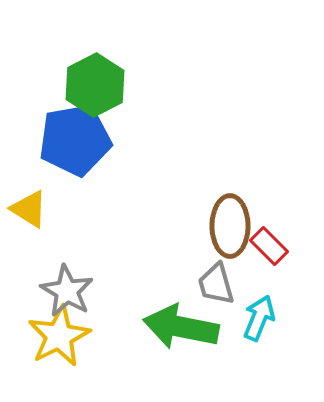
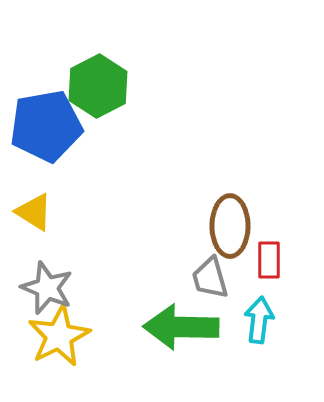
green hexagon: moved 3 px right, 1 px down
blue pentagon: moved 29 px left, 14 px up
yellow triangle: moved 5 px right, 3 px down
red rectangle: moved 14 px down; rotated 45 degrees clockwise
gray trapezoid: moved 6 px left, 6 px up
gray star: moved 20 px left, 3 px up; rotated 8 degrees counterclockwise
cyan arrow: moved 2 px down; rotated 15 degrees counterclockwise
green arrow: rotated 10 degrees counterclockwise
